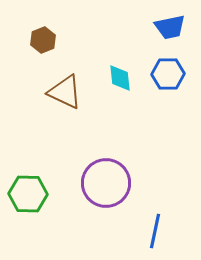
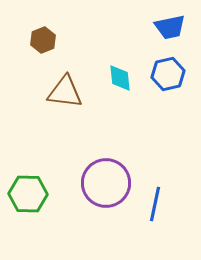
blue hexagon: rotated 12 degrees counterclockwise
brown triangle: rotated 18 degrees counterclockwise
blue line: moved 27 px up
